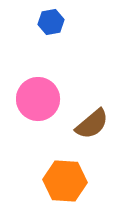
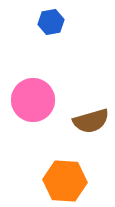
pink circle: moved 5 px left, 1 px down
brown semicircle: moved 1 px left, 3 px up; rotated 24 degrees clockwise
